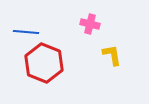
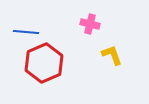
yellow L-shape: rotated 10 degrees counterclockwise
red hexagon: rotated 15 degrees clockwise
